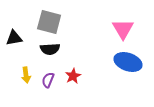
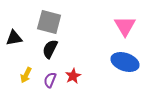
pink triangle: moved 2 px right, 3 px up
black semicircle: rotated 120 degrees clockwise
blue ellipse: moved 3 px left
yellow arrow: rotated 35 degrees clockwise
purple semicircle: moved 2 px right
